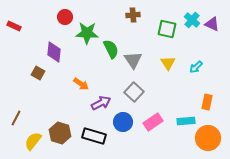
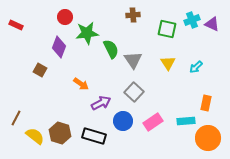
cyan cross: rotated 28 degrees clockwise
red rectangle: moved 2 px right, 1 px up
green star: rotated 10 degrees counterclockwise
purple diamond: moved 5 px right, 5 px up; rotated 15 degrees clockwise
brown square: moved 2 px right, 3 px up
orange rectangle: moved 1 px left, 1 px down
blue circle: moved 1 px up
yellow semicircle: moved 2 px right, 5 px up; rotated 90 degrees clockwise
